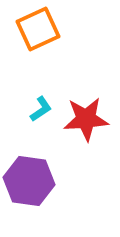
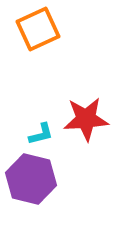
cyan L-shape: moved 25 px down; rotated 20 degrees clockwise
purple hexagon: moved 2 px right, 2 px up; rotated 6 degrees clockwise
